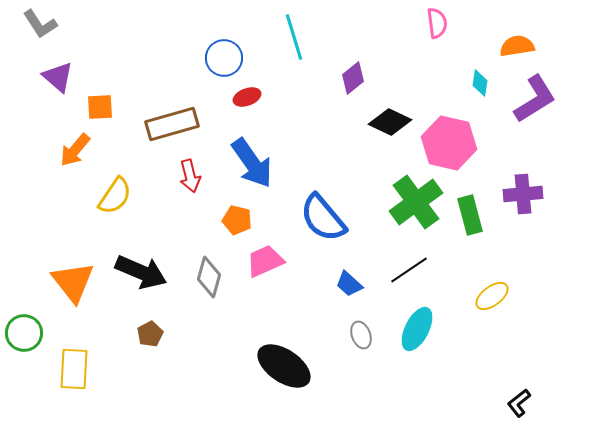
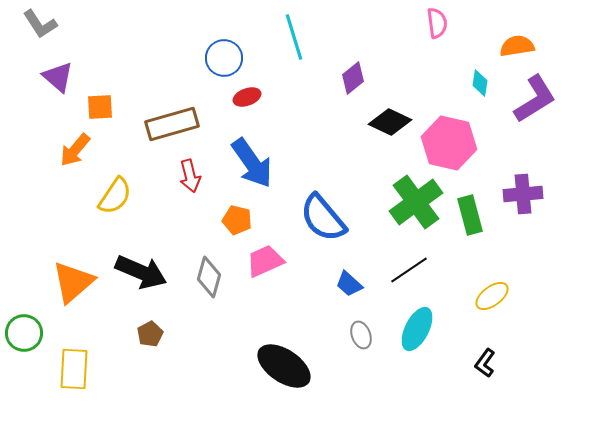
orange triangle: rotated 27 degrees clockwise
black L-shape: moved 34 px left, 40 px up; rotated 16 degrees counterclockwise
